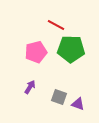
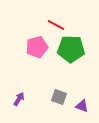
pink pentagon: moved 1 px right, 5 px up
purple arrow: moved 11 px left, 12 px down
purple triangle: moved 4 px right, 2 px down
